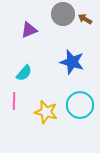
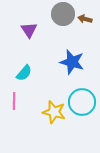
brown arrow: rotated 16 degrees counterclockwise
purple triangle: rotated 42 degrees counterclockwise
cyan circle: moved 2 px right, 3 px up
yellow star: moved 8 px right
